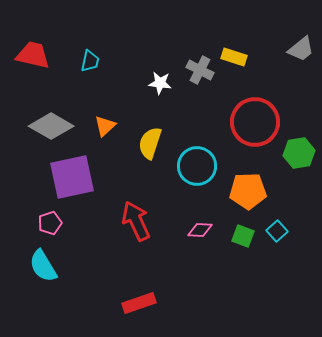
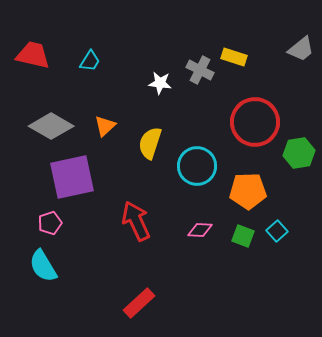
cyan trapezoid: rotated 20 degrees clockwise
red rectangle: rotated 24 degrees counterclockwise
